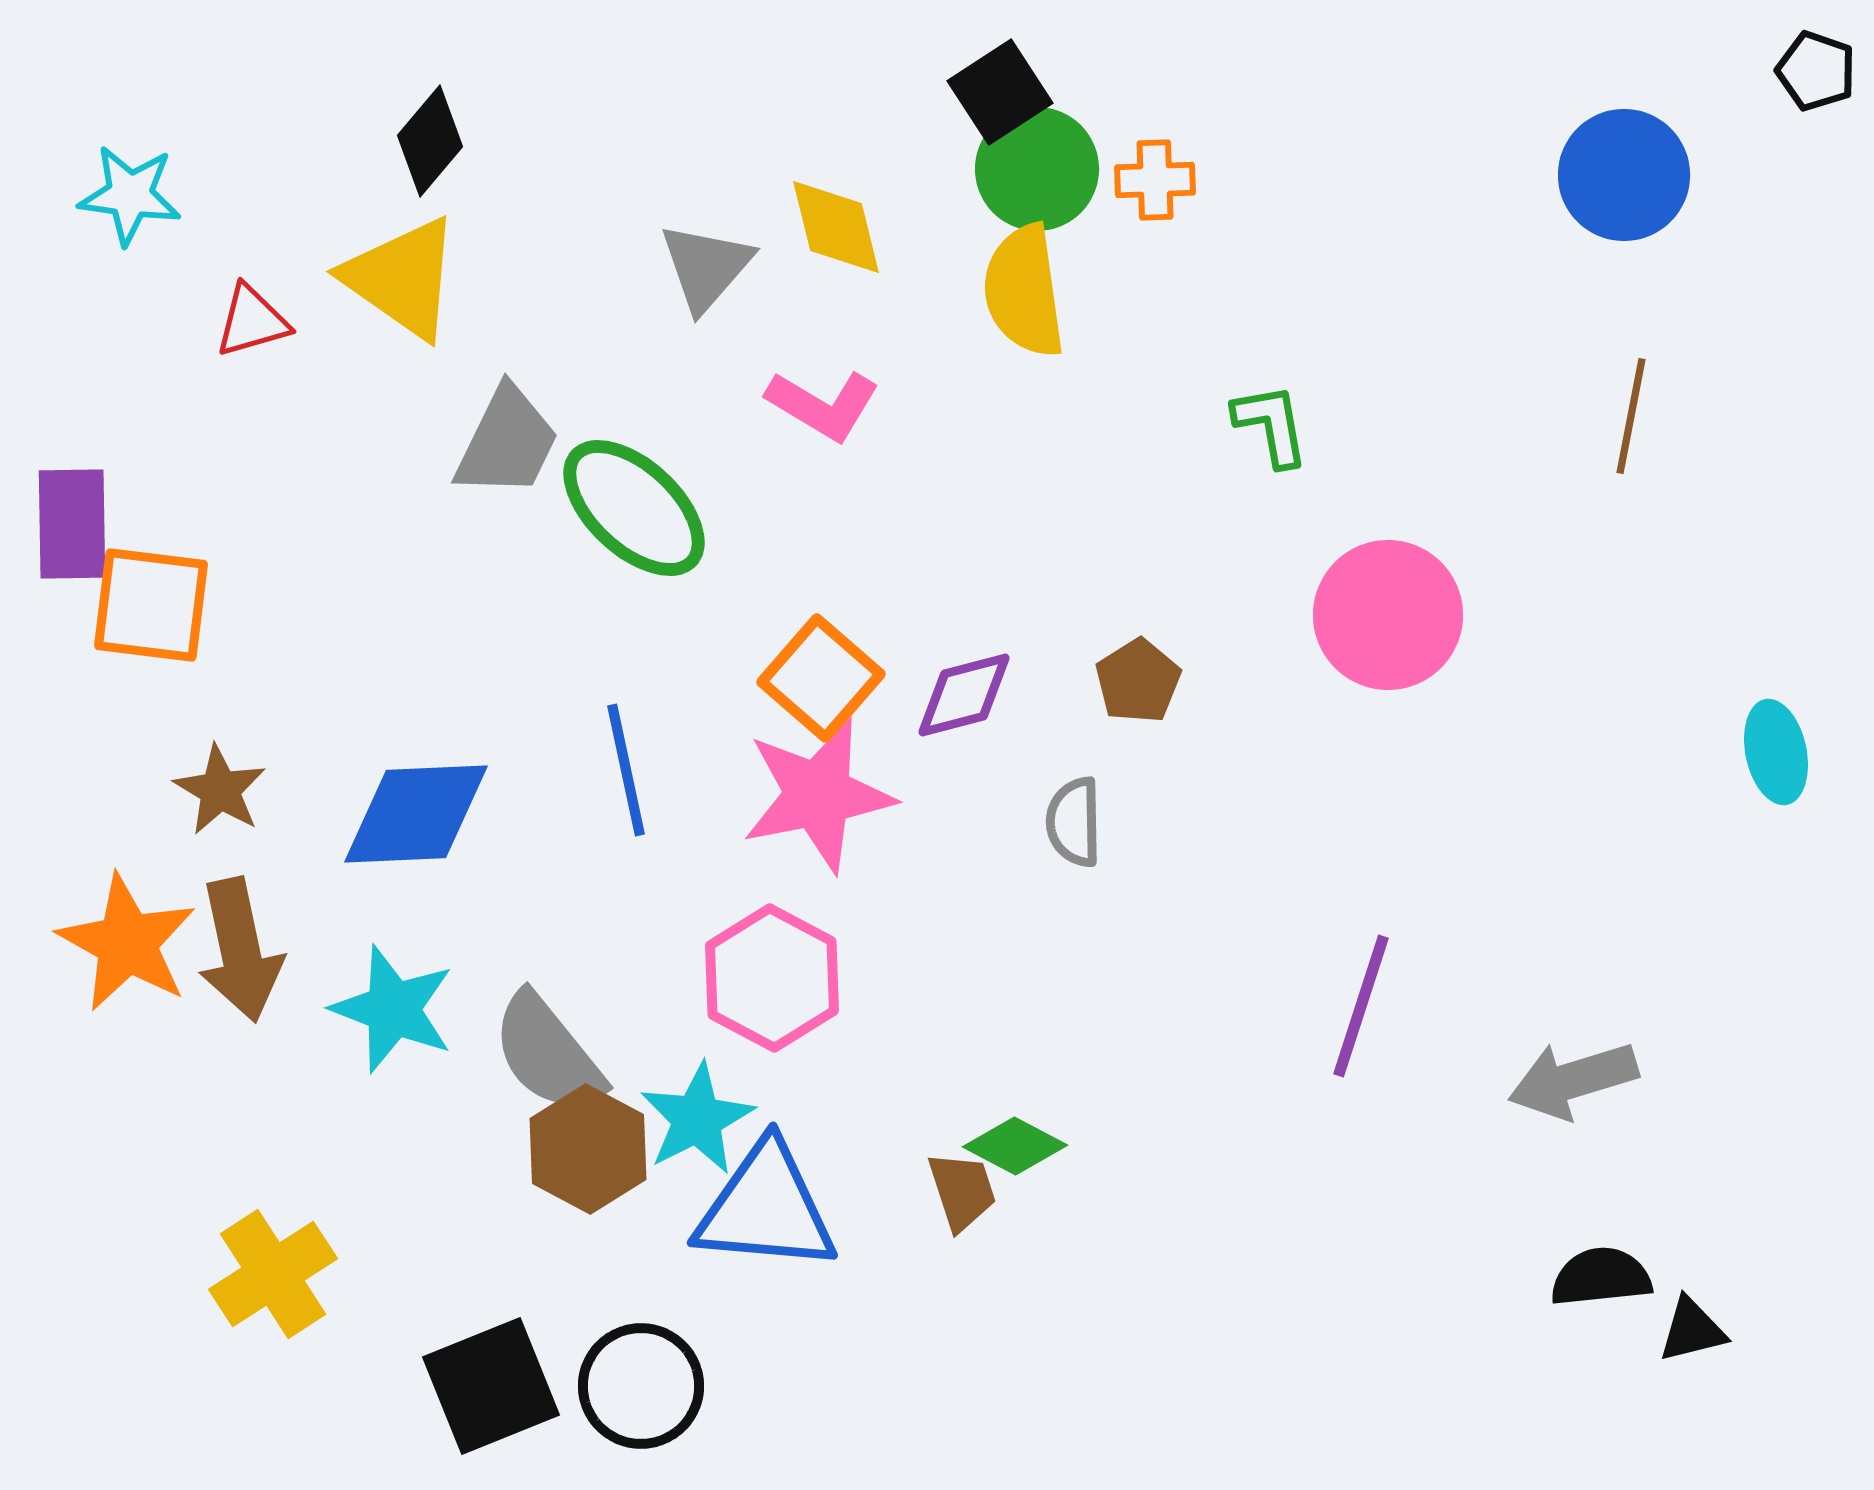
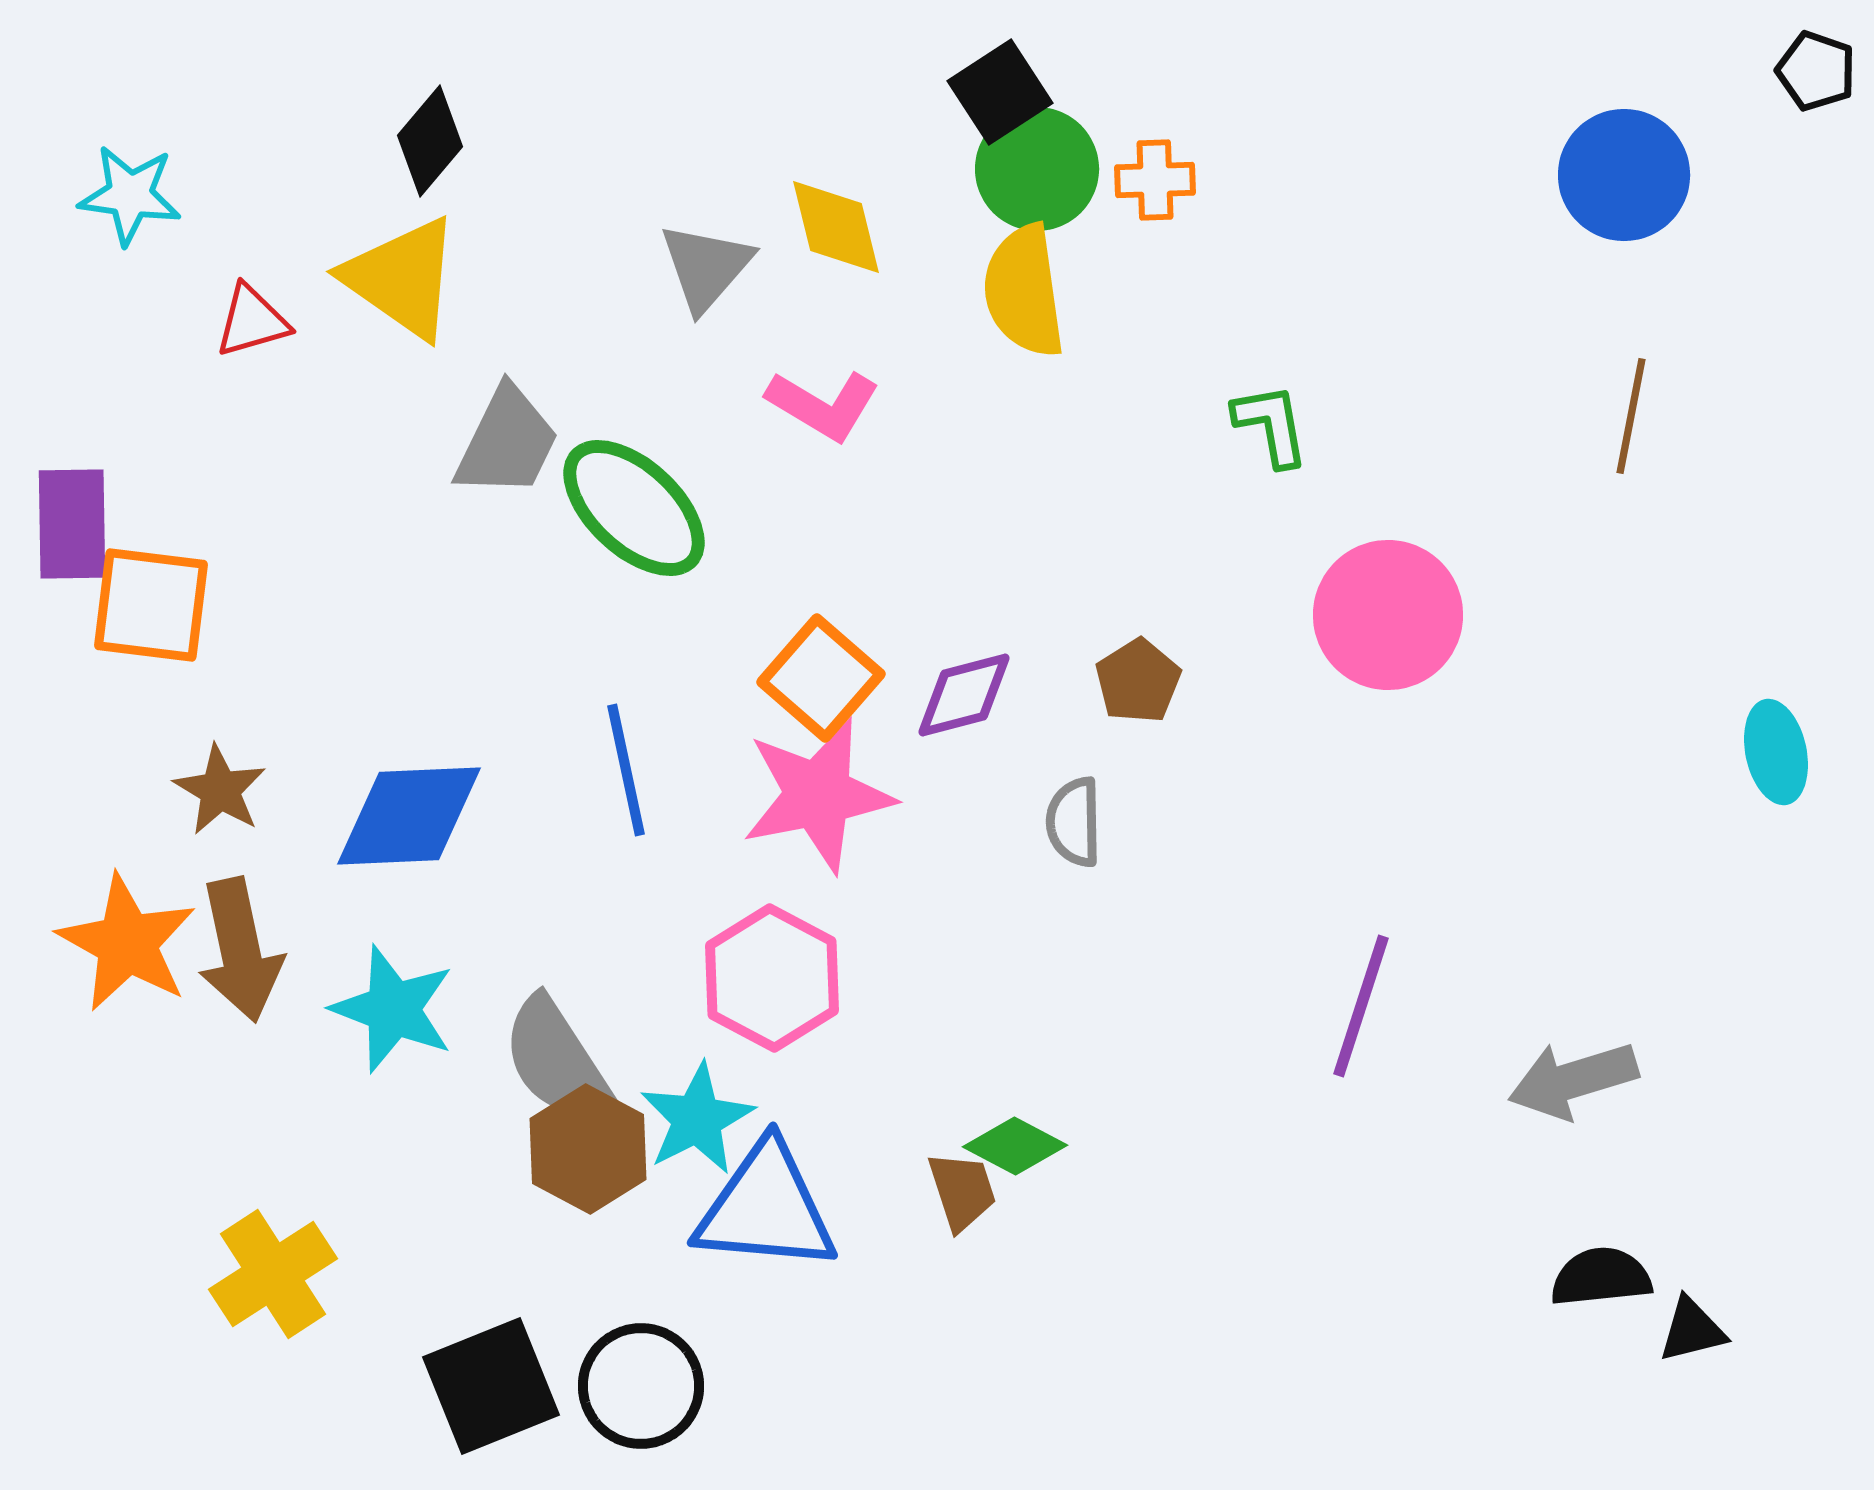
blue diamond at (416, 814): moved 7 px left, 2 px down
gray semicircle at (548, 1053): moved 8 px right, 6 px down; rotated 6 degrees clockwise
